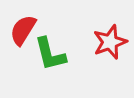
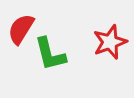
red semicircle: moved 2 px left, 1 px up
